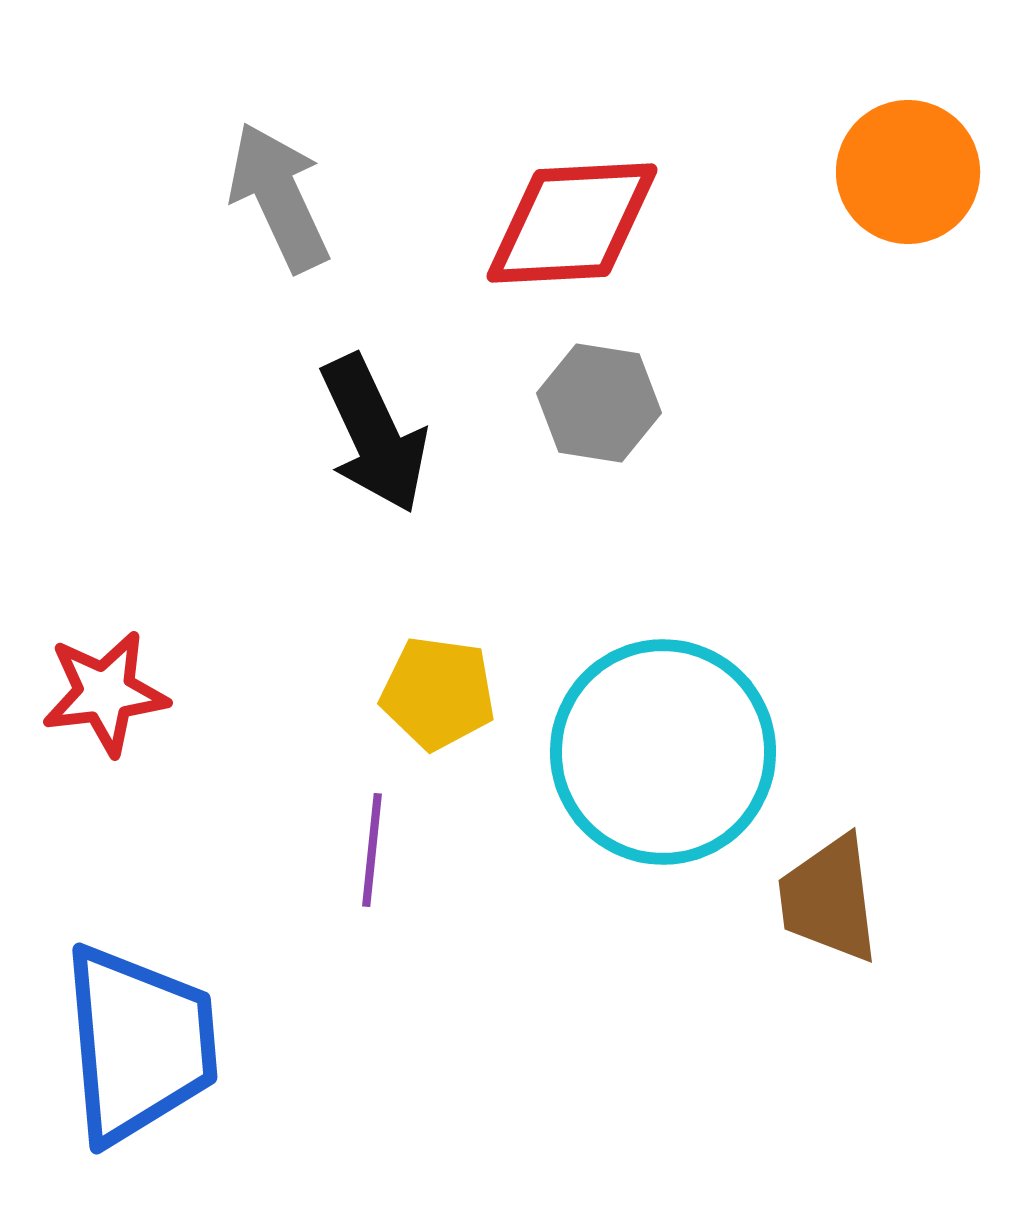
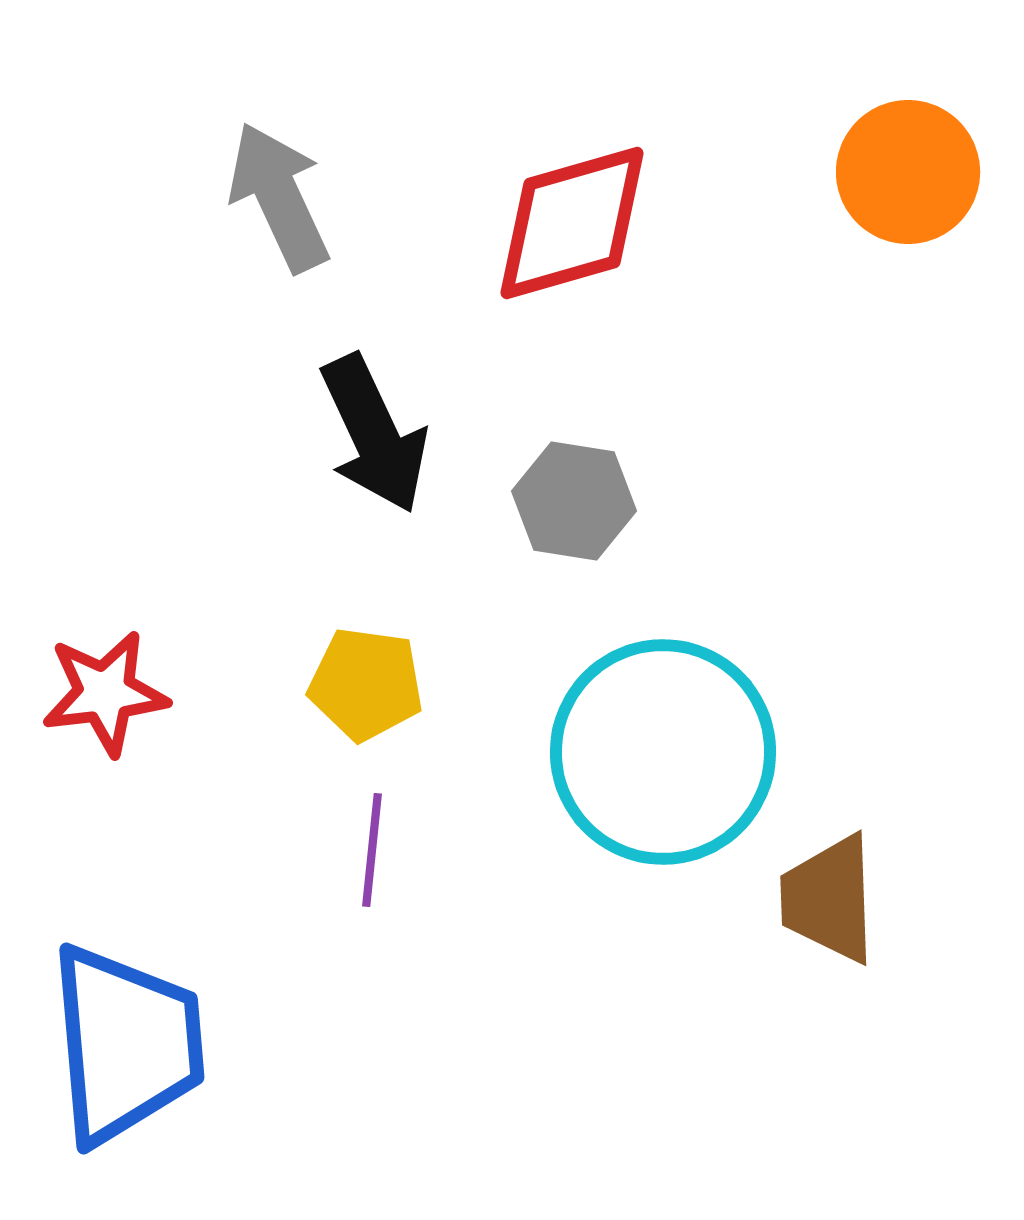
red diamond: rotated 13 degrees counterclockwise
gray hexagon: moved 25 px left, 98 px down
yellow pentagon: moved 72 px left, 9 px up
brown trapezoid: rotated 5 degrees clockwise
blue trapezoid: moved 13 px left
